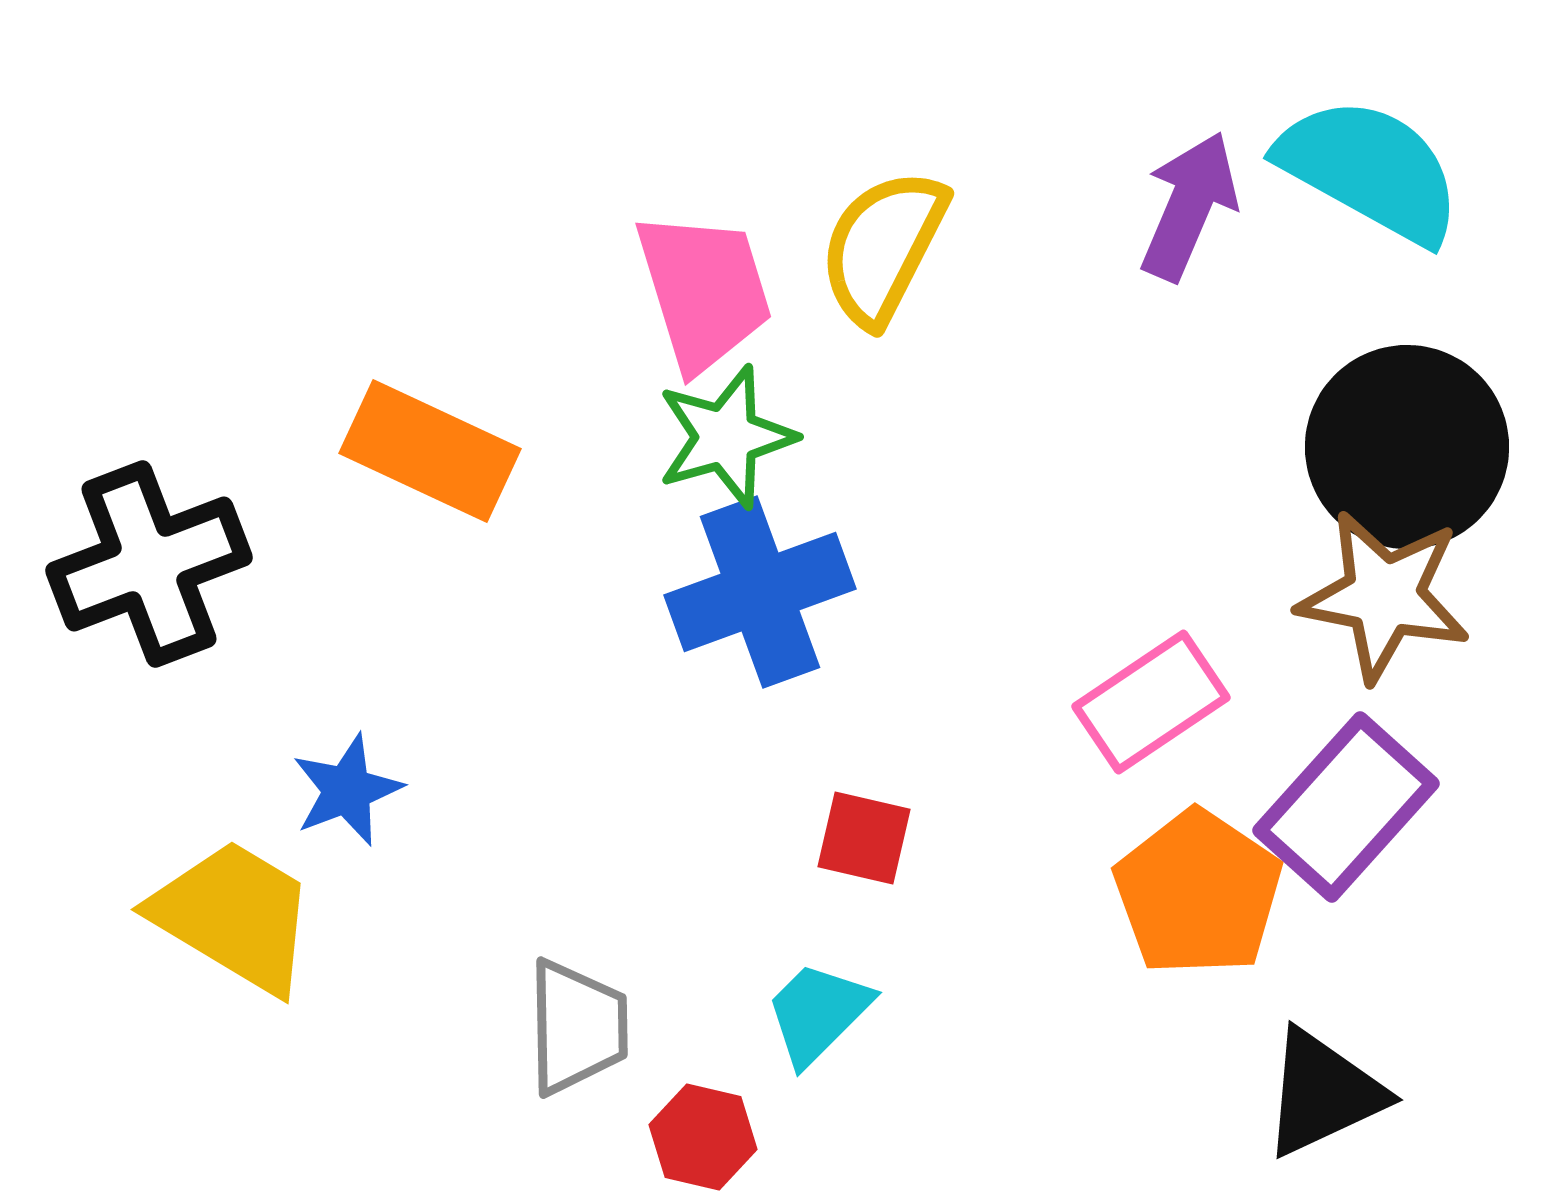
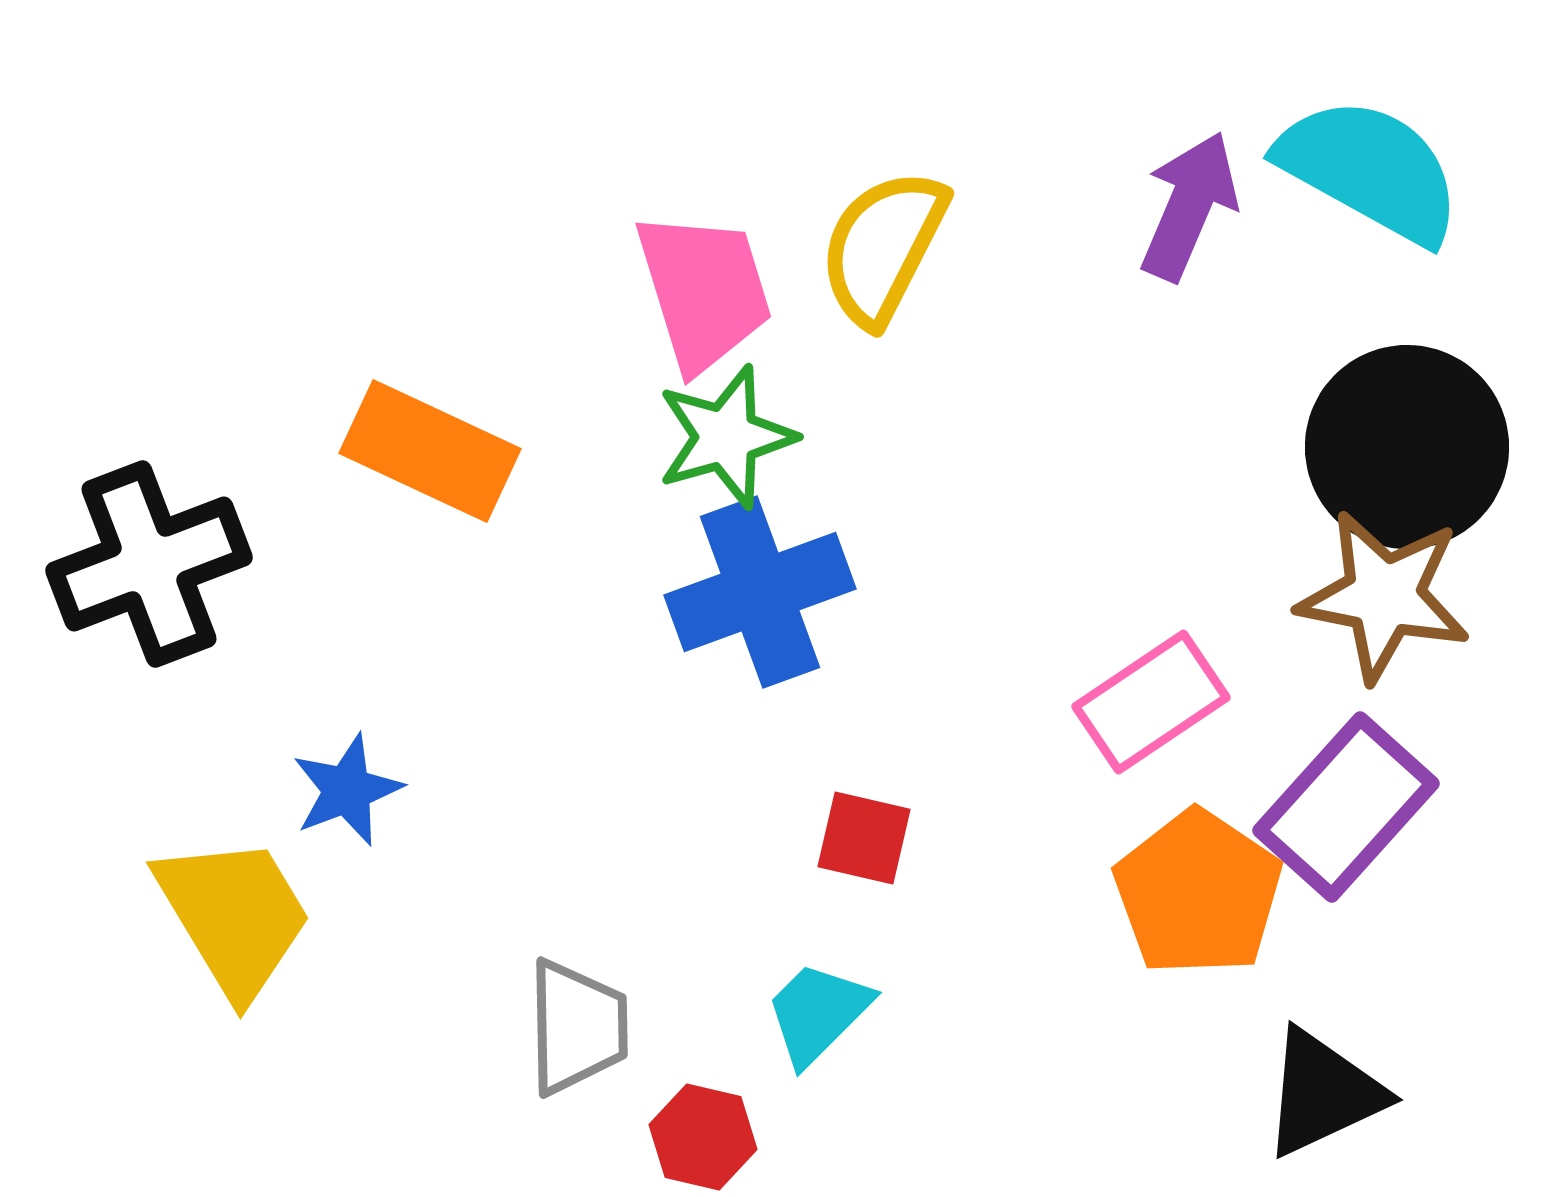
yellow trapezoid: rotated 28 degrees clockwise
